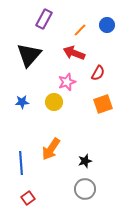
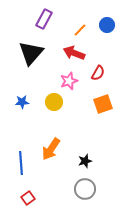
black triangle: moved 2 px right, 2 px up
pink star: moved 2 px right, 1 px up
